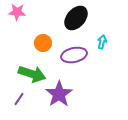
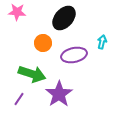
black ellipse: moved 12 px left
